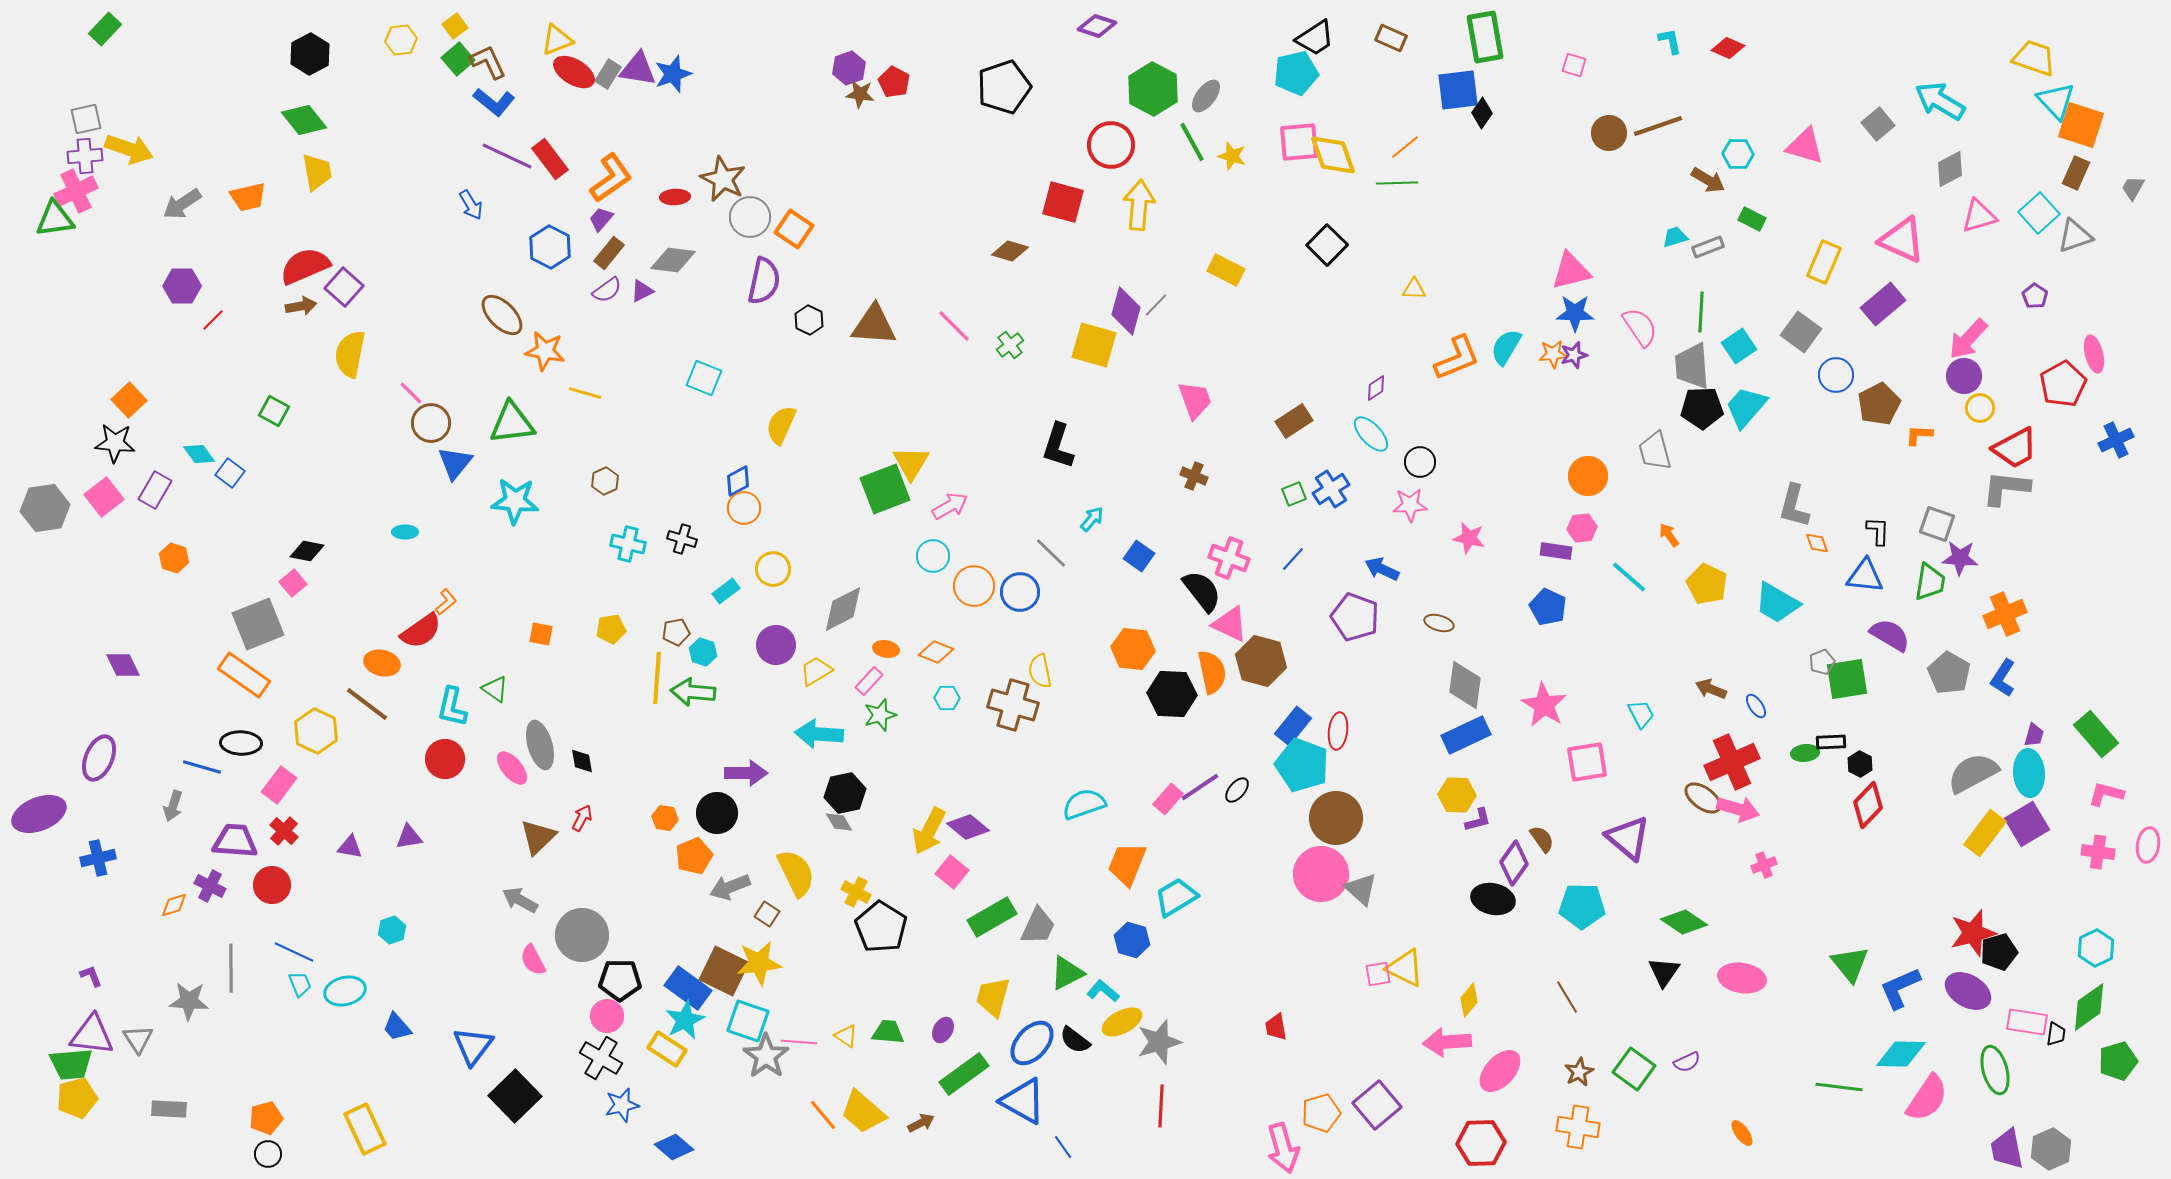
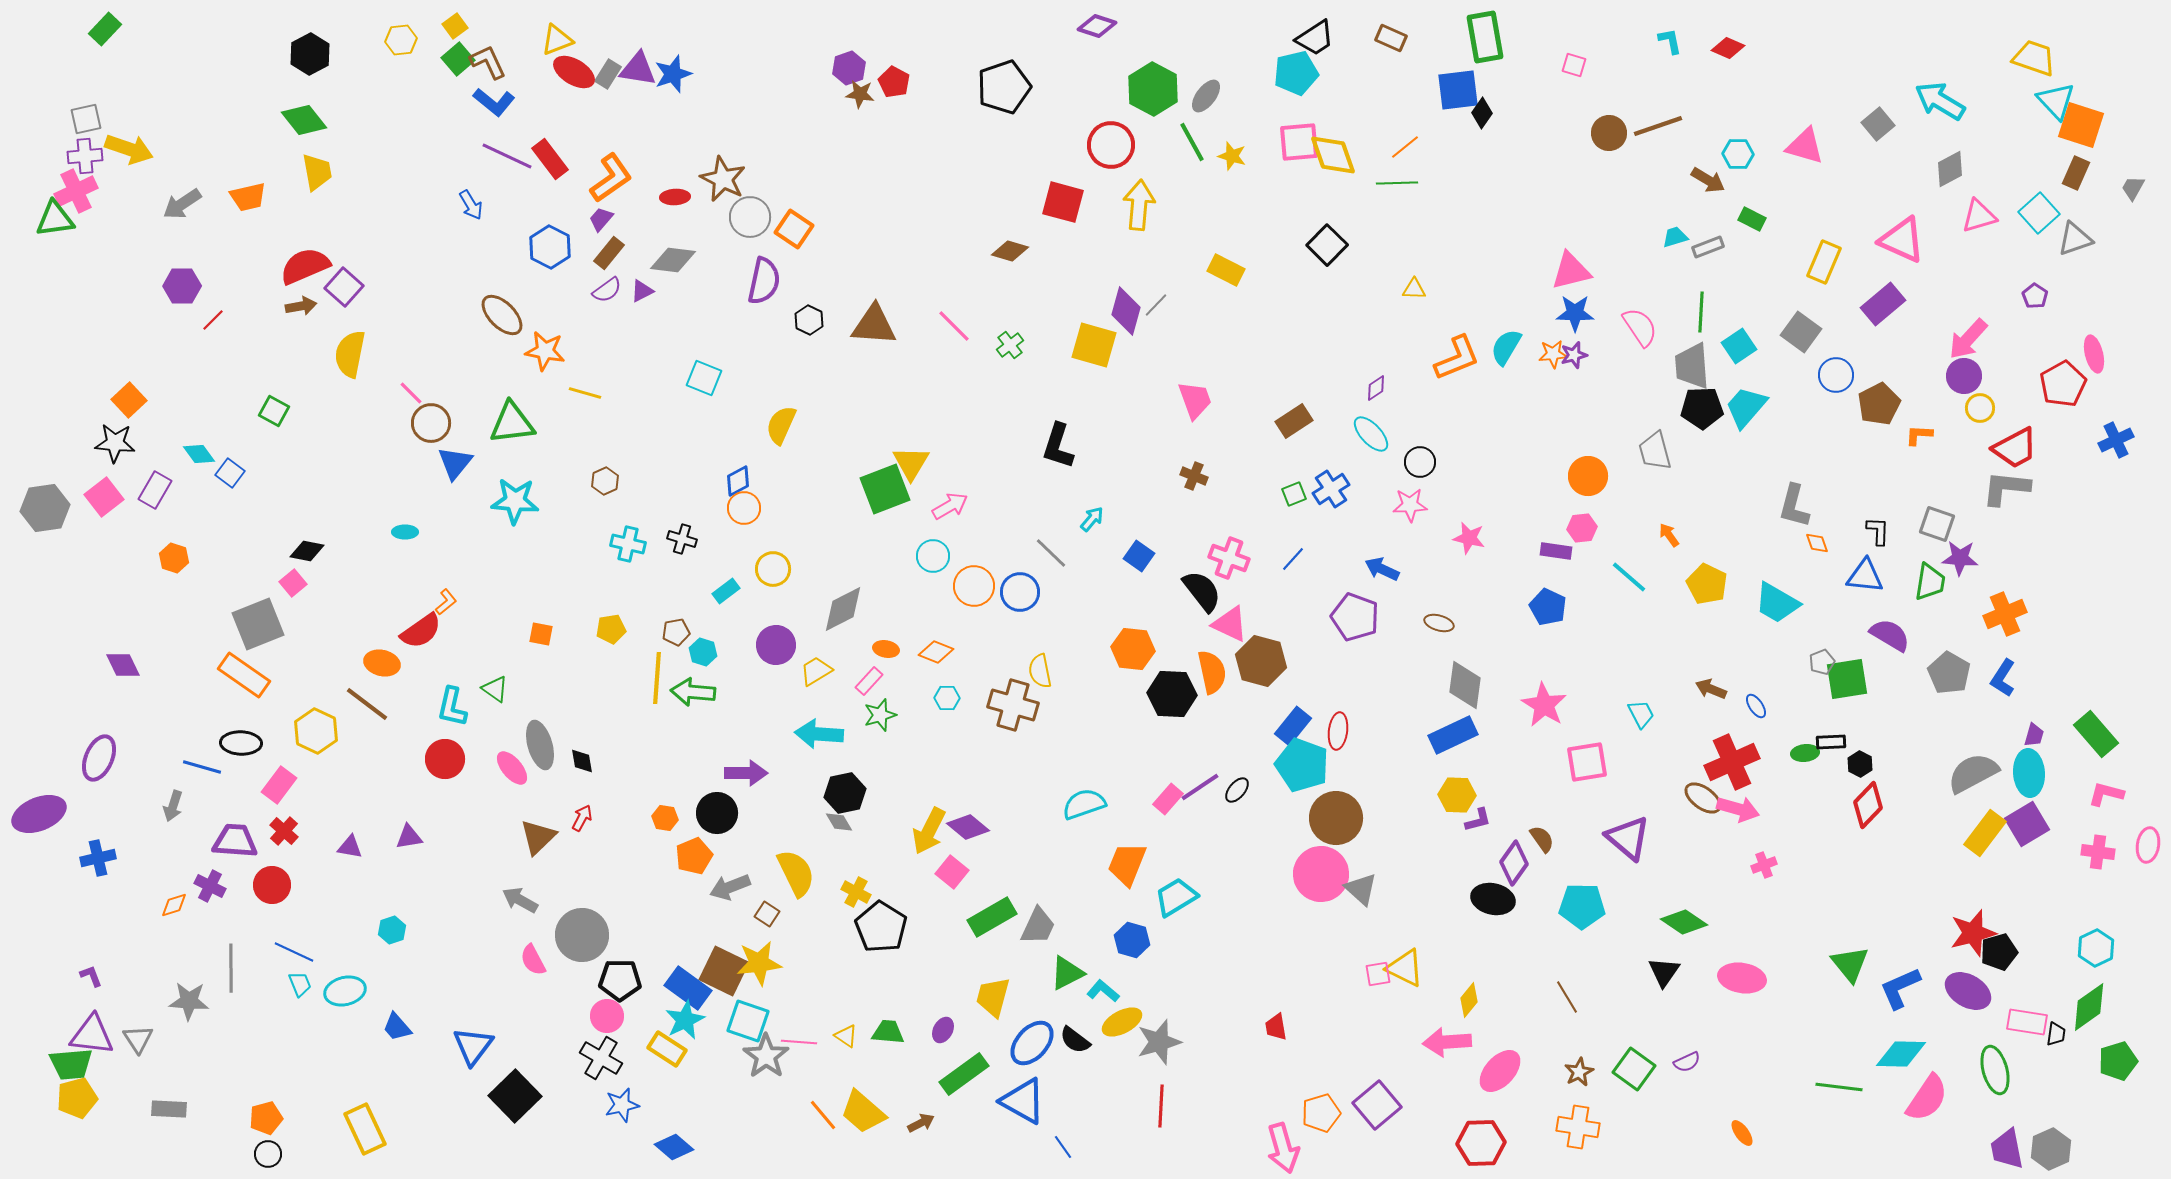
gray triangle at (2075, 236): moved 3 px down
blue rectangle at (1466, 735): moved 13 px left
